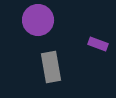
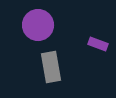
purple circle: moved 5 px down
